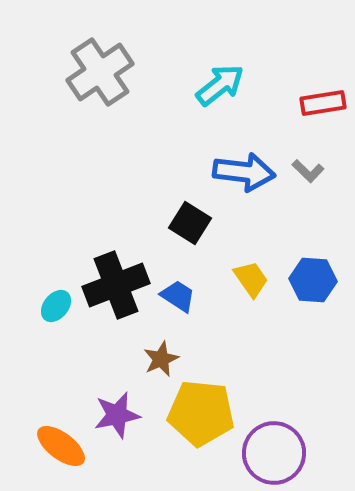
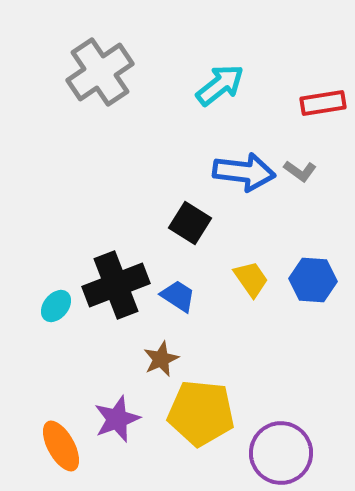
gray L-shape: moved 8 px left; rotated 8 degrees counterclockwise
purple star: moved 4 px down; rotated 9 degrees counterclockwise
orange ellipse: rotated 24 degrees clockwise
purple circle: moved 7 px right
